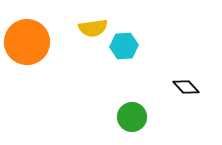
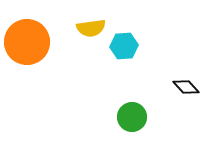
yellow semicircle: moved 2 px left
